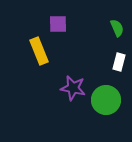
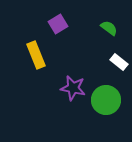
purple square: rotated 30 degrees counterclockwise
green semicircle: moved 8 px left; rotated 30 degrees counterclockwise
yellow rectangle: moved 3 px left, 4 px down
white rectangle: rotated 66 degrees counterclockwise
